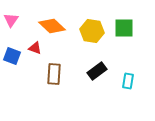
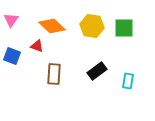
yellow hexagon: moved 5 px up
red triangle: moved 2 px right, 2 px up
